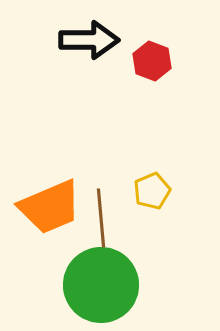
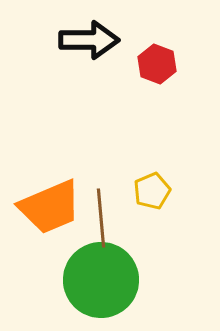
red hexagon: moved 5 px right, 3 px down
green circle: moved 5 px up
